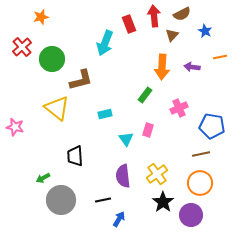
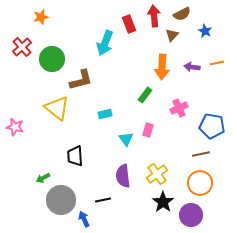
orange line: moved 3 px left, 6 px down
blue arrow: moved 35 px left; rotated 56 degrees counterclockwise
